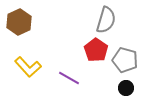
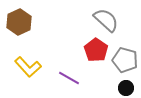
gray semicircle: rotated 64 degrees counterclockwise
